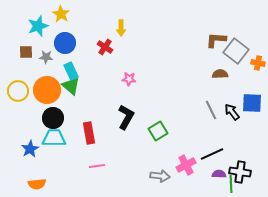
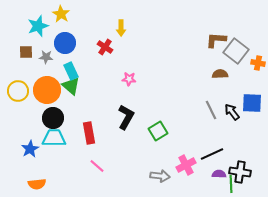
pink line: rotated 49 degrees clockwise
